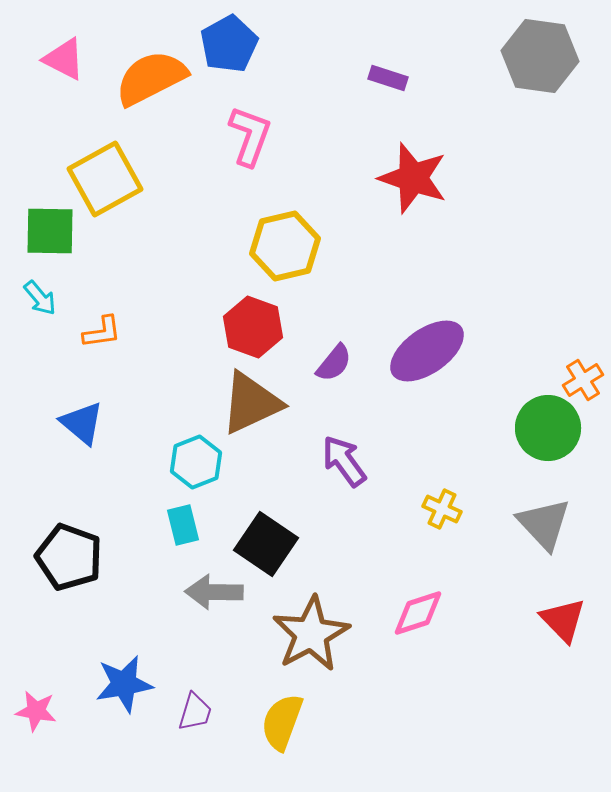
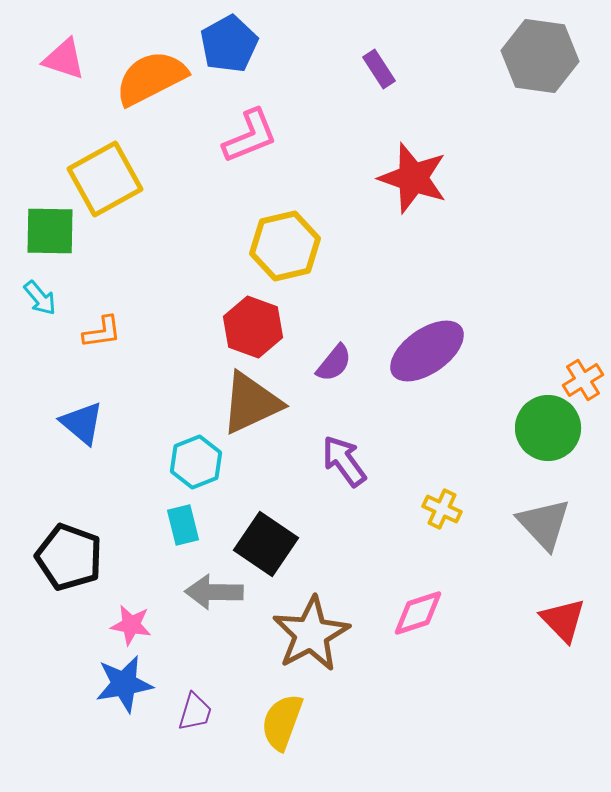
pink triangle: rotated 9 degrees counterclockwise
purple rectangle: moved 9 px left, 9 px up; rotated 39 degrees clockwise
pink L-shape: rotated 48 degrees clockwise
pink star: moved 95 px right, 86 px up
